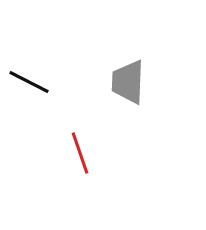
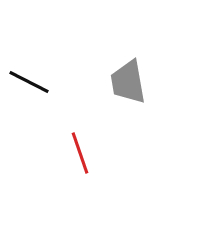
gray trapezoid: rotated 12 degrees counterclockwise
